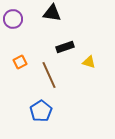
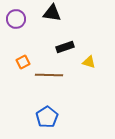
purple circle: moved 3 px right
orange square: moved 3 px right
brown line: rotated 64 degrees counterclockwise
blue pentagon: moved 6 px right, 6 px down
